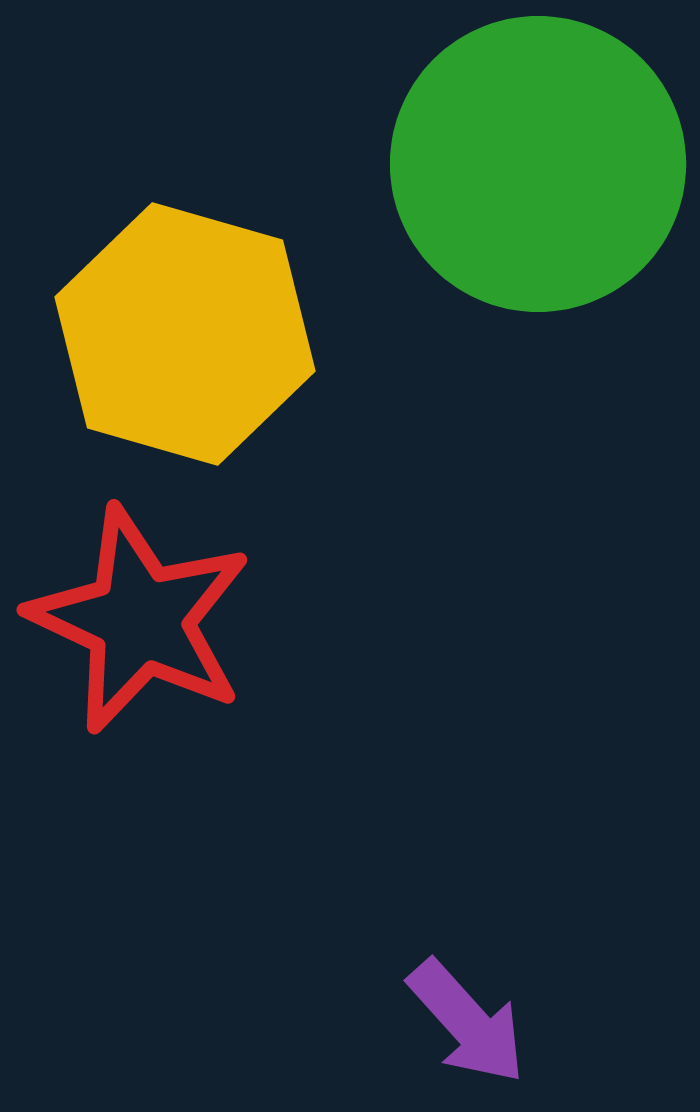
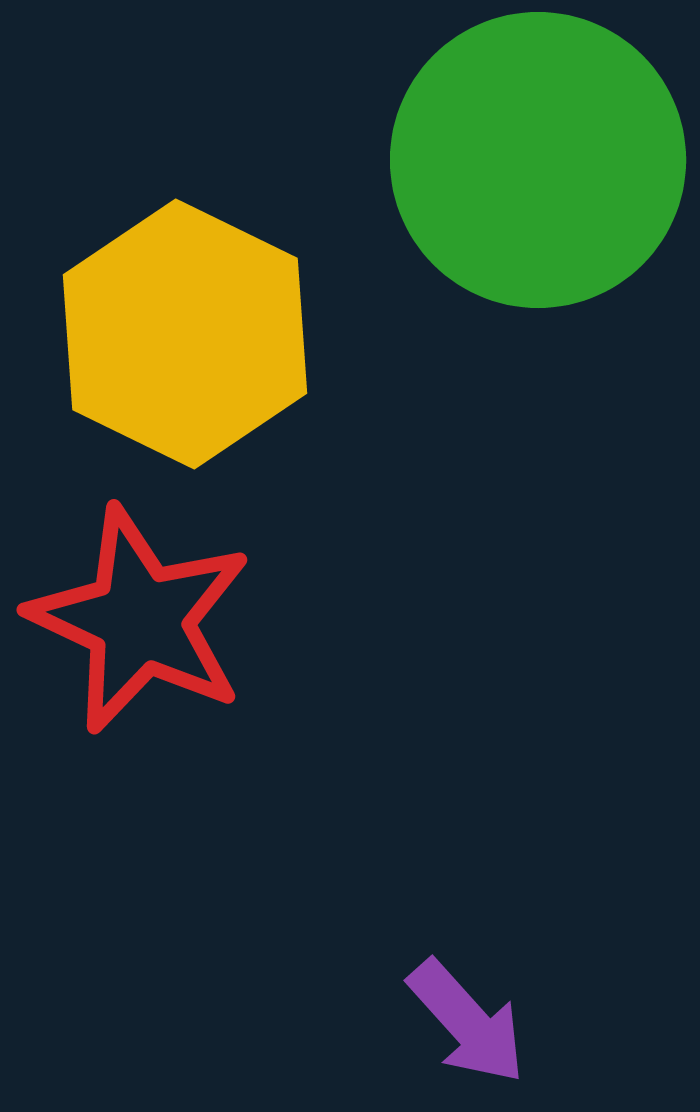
green circle: moved 4 px up
yellow hexagon: rotated 10 degrees clockwise
